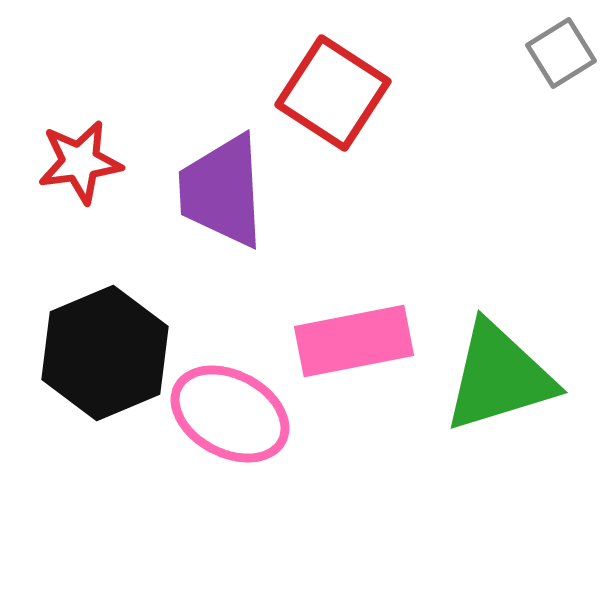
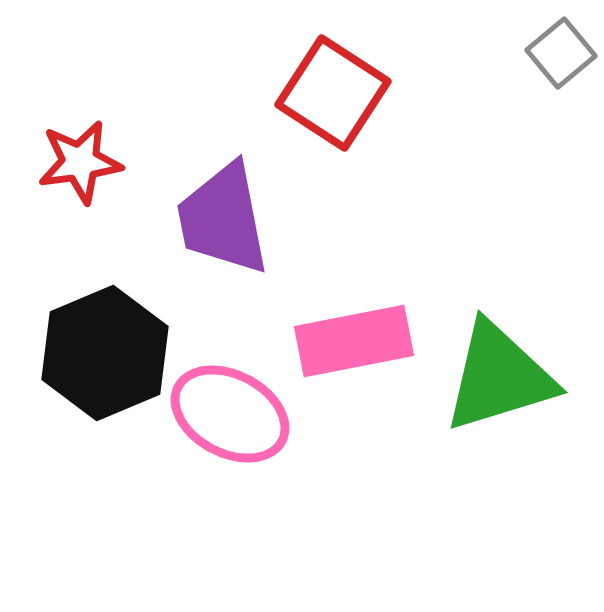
gray square: rotated 8 degrees counterclockwise
purple trapezoid: moved 1 px right, 28 px down; rotated 8 degrees counterclockwise
